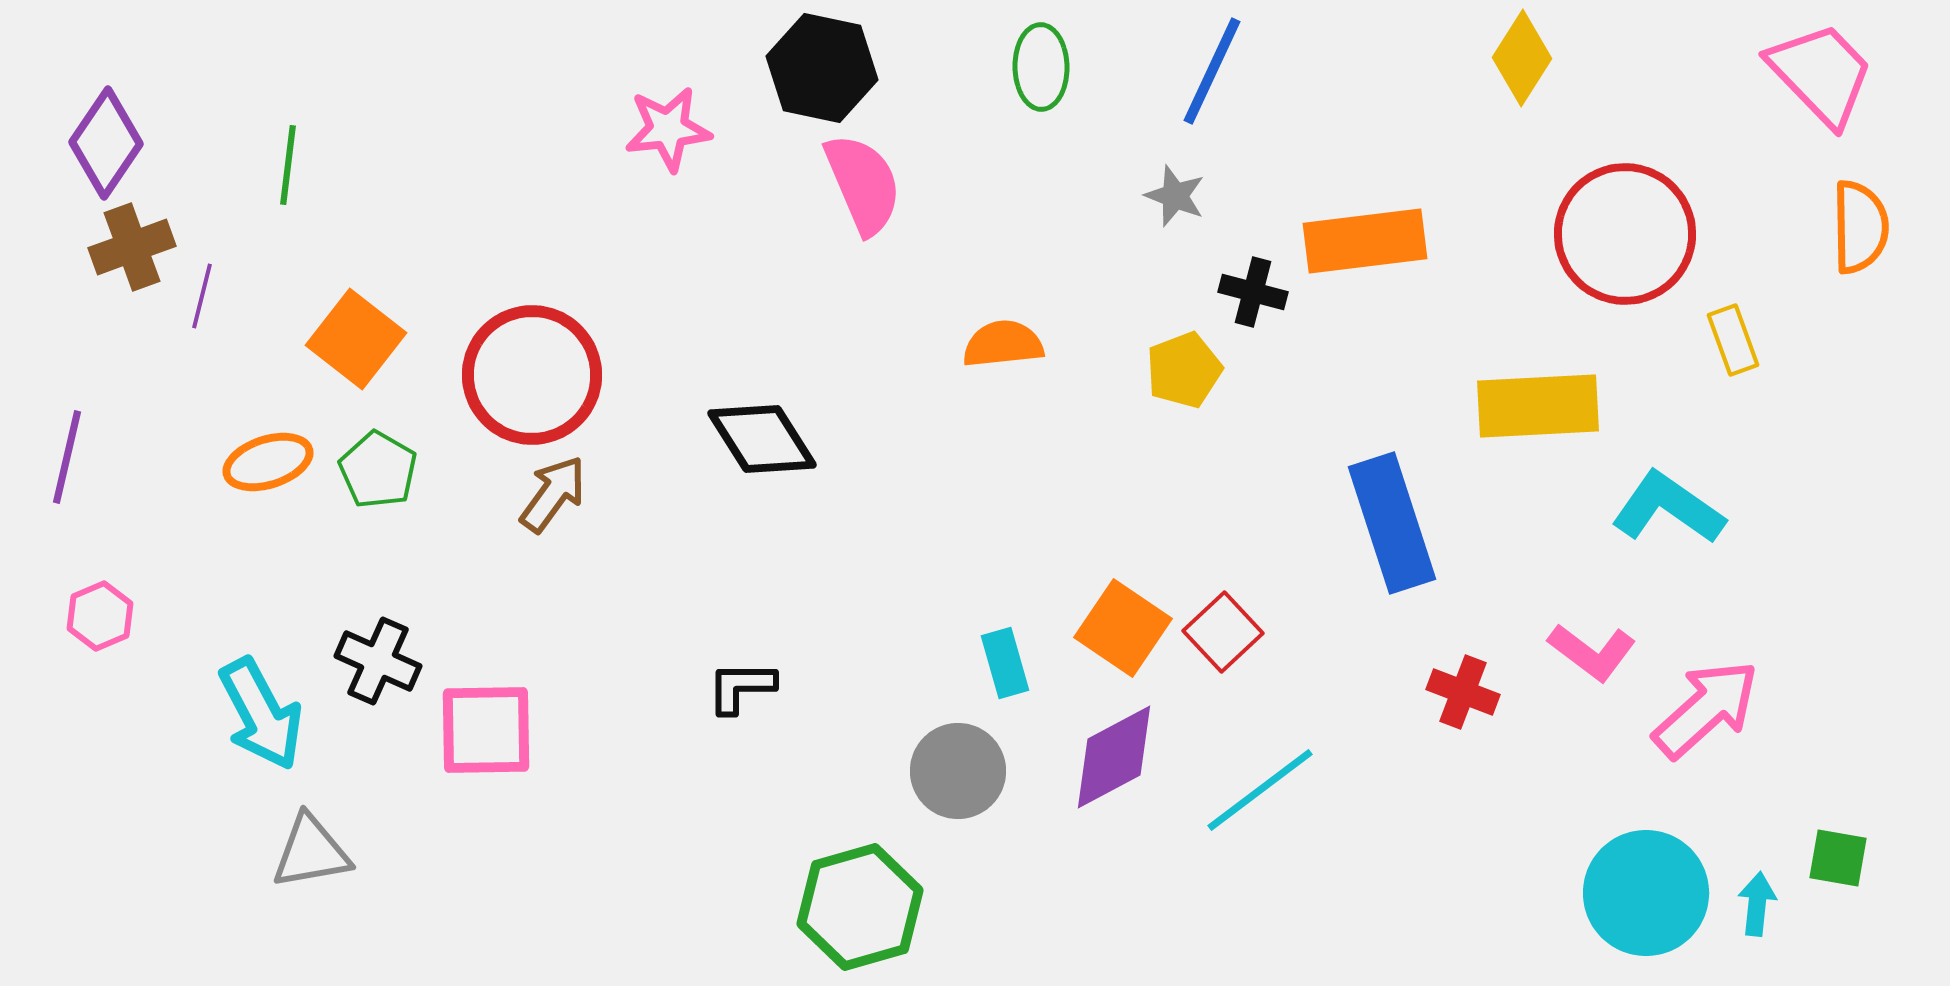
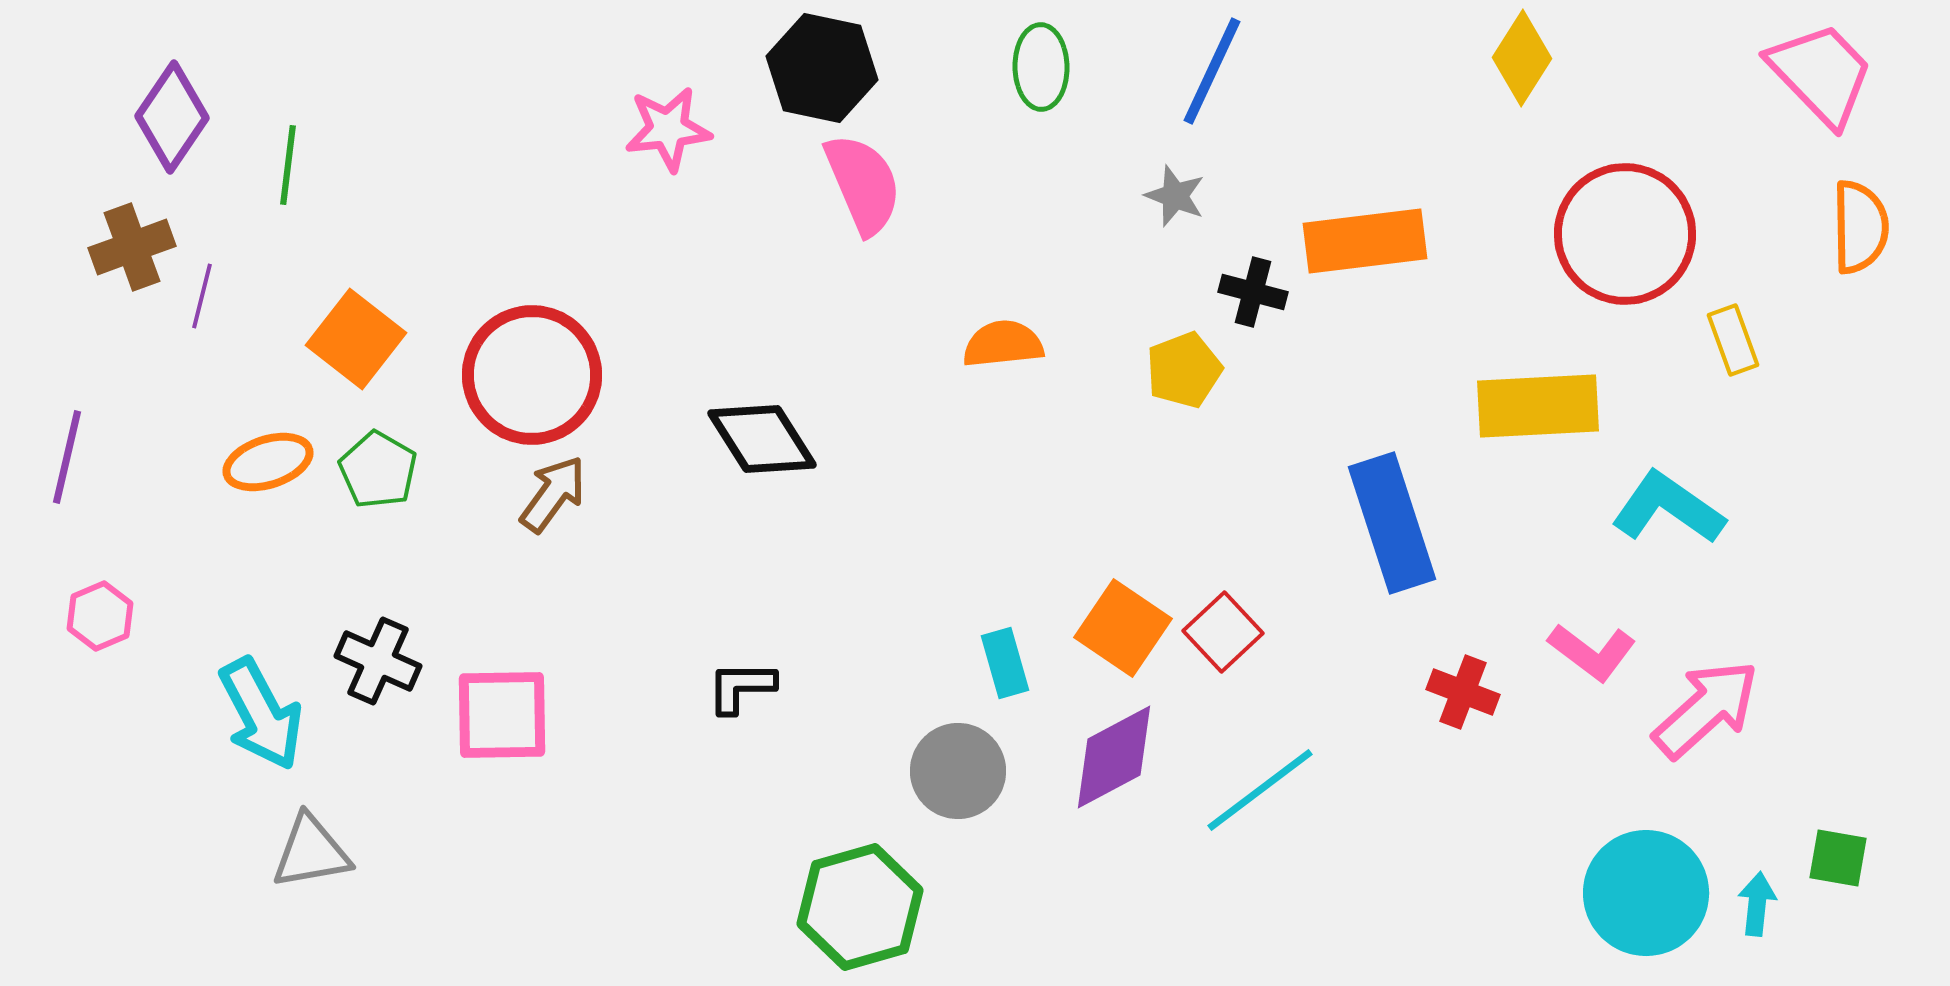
purple diamond at (106, 143): moved 66 px right, 26 px up
pink square at (486, 730): moved 16 px right, 15 px up
